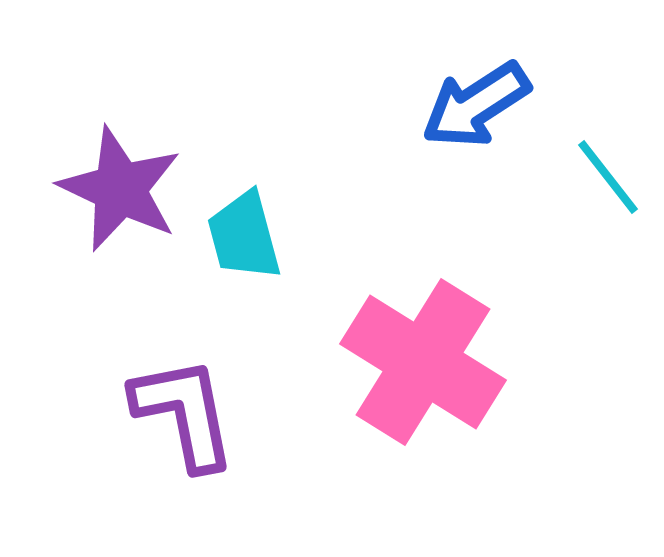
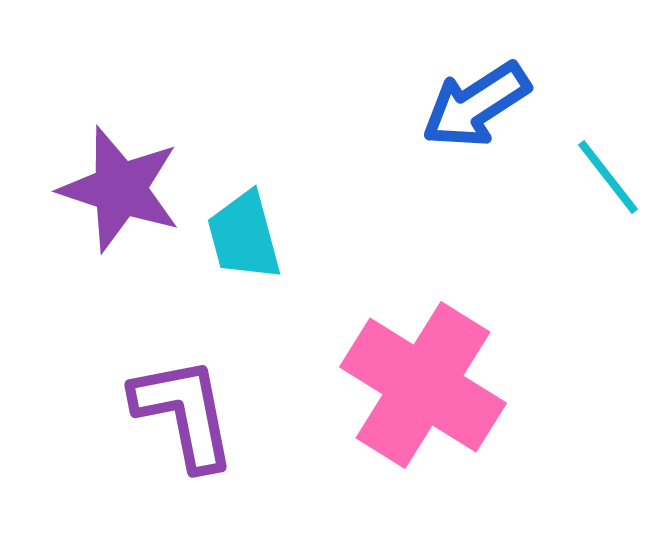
purple star: rotated 7 degrees counterclockwise
pink cross: moved 23 px down
